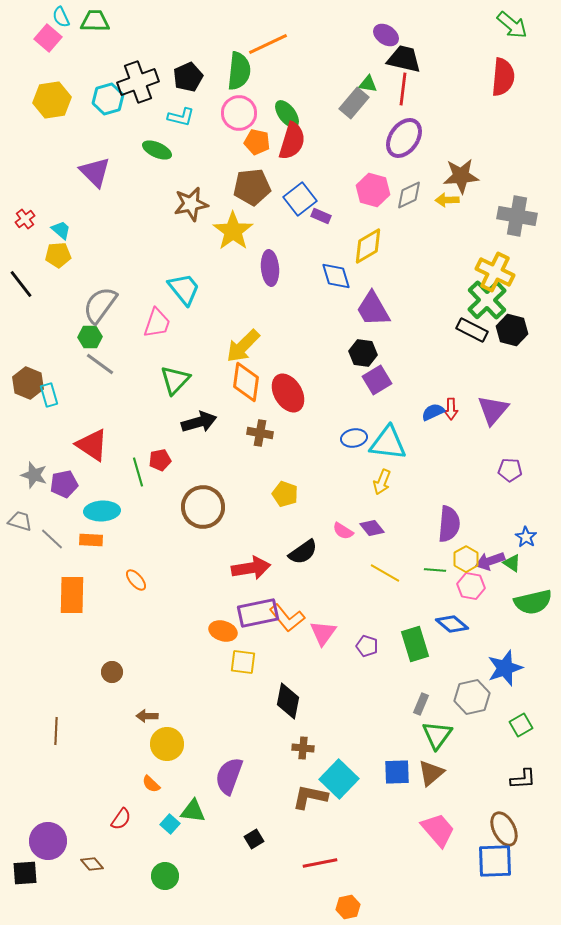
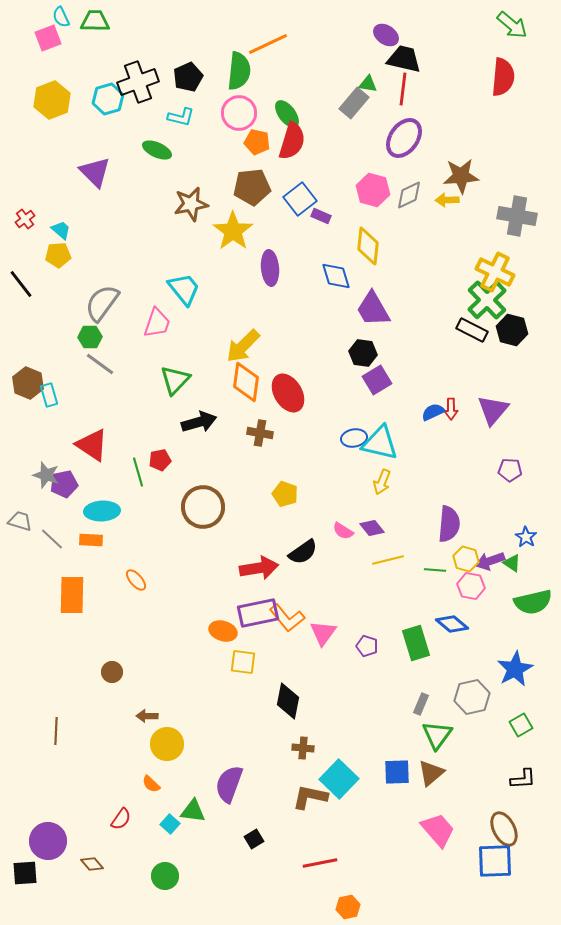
pink square at (48, 38): rotated 28 degrees clockwise
yellow hexagon at (52, 100): rotated 12 degrees counterclockwise
yellow diamond at (368, 246): rotated 54 degrees counterclockwise
gray semicircle at (100, 305): moved 2 px right, 2 px up
cyan triangle at (388, 443): moved 8 px left; rotated 6 degrees clockwise
gray star at (34, 475): moved 12 px right
yellow hexagon at (466, 559): rotated 15 degrees counterclockwise
red arrow at (251, 568): moved 8 px right
yellow line at (385, 573): moved 3 px right, 13 px up; rotated 44 degrees counterclockwise
green rectangle at (415, 644): moved 1 px right, 1 px up
blue star at (505, 668): moved 10 px right, 1 px down; rotated 9 degrees counterclockwise
purple semicircle at (229, 776): moved 8 px down
